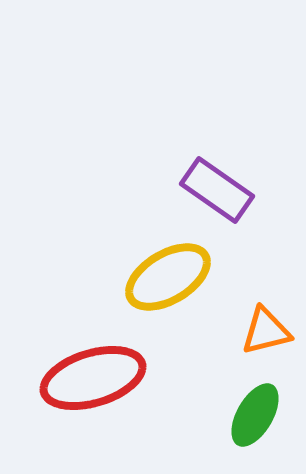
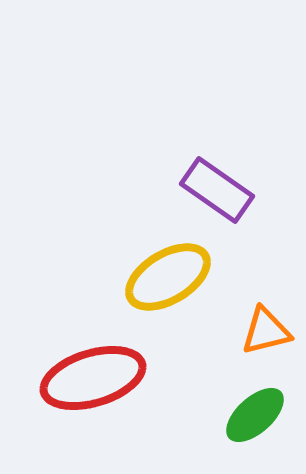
green ellipse: rotated 18 degrees clockwise
